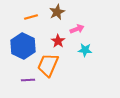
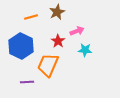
pink arrow: moved 2 px down
blue hexagon: moved 2 px left
purple line: moved 1 px left, 2 px down
